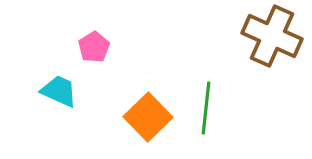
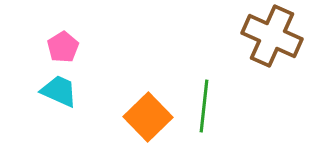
pink pentagon: moved 31 px left
green line: moved 2 px left, 2 px up
